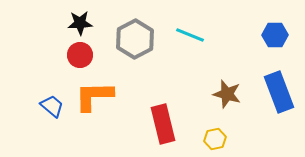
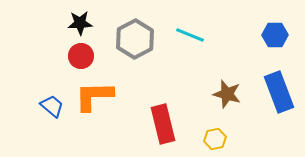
red circle: moved 1 px right, 1 px down
